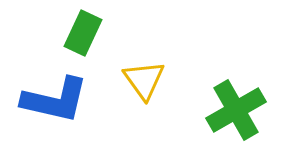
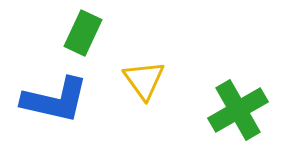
green cross: moved 2 px right
